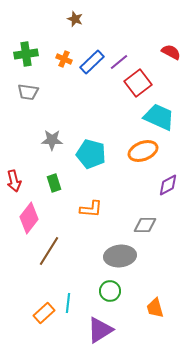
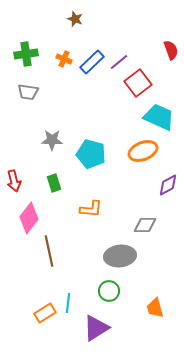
red semicircle: moved 2 px up; rotated 42 degrees clockwise
brown line: rotated 44 degrees counterclockwise
green circle: moved 1 px left
orange rectangle: moved 1 px right; rotated 10 degrees clockwise
purple triangle: moved 4 px left, 2 px up
